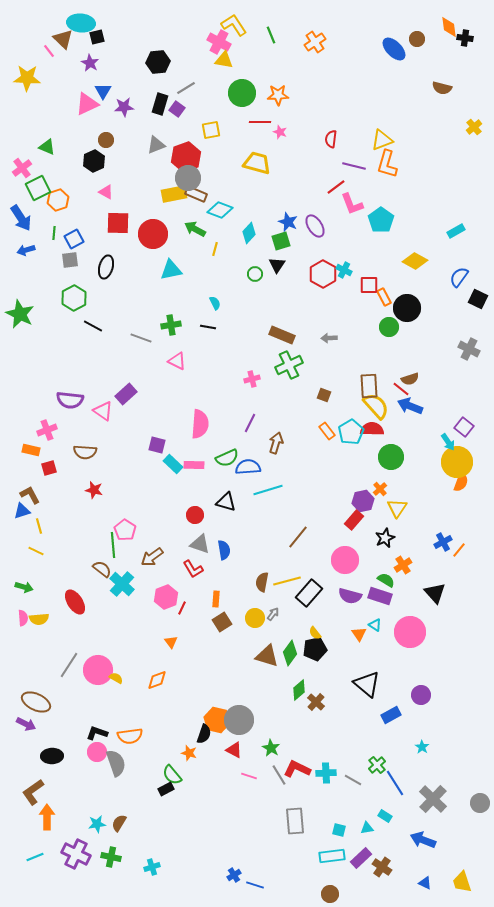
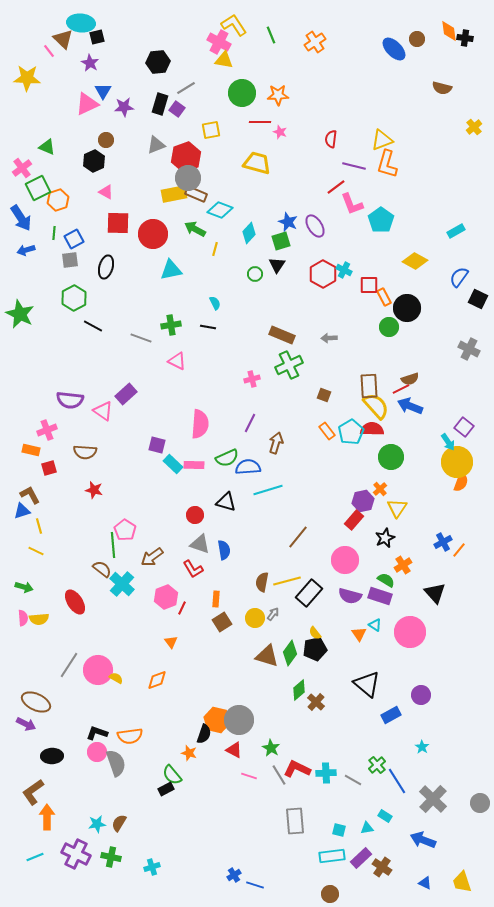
orange diamond at (449, 27): moved 4 px down
red line at (401, 389): rotated 66 degrees counterclockwise
blue line at (395, 783): moved 2 px right, 2 px up
